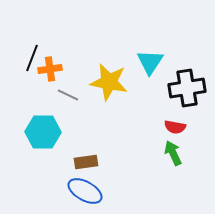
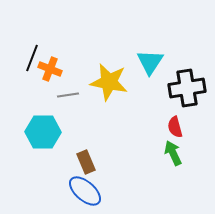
orange cross: rotated 30 degrees clockwise
gray line: rotated 35 degrees counterclockwise
red semicircle: rotated 65 degrees clockwise
brown rectangle: rotated 75 degrees clockwise
blue ellipse: rotated 12 degrees clockwise
